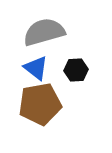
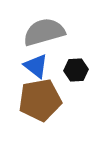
blue triangle: moved 2 px up
brown pentagon: moved 4 px up
